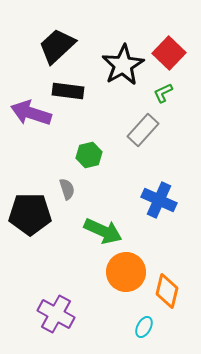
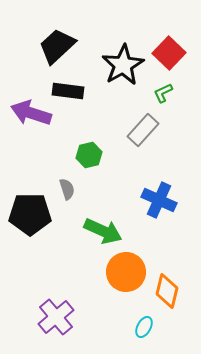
purple cross: moved 3 px down; rotated 21 degrees clockwise
